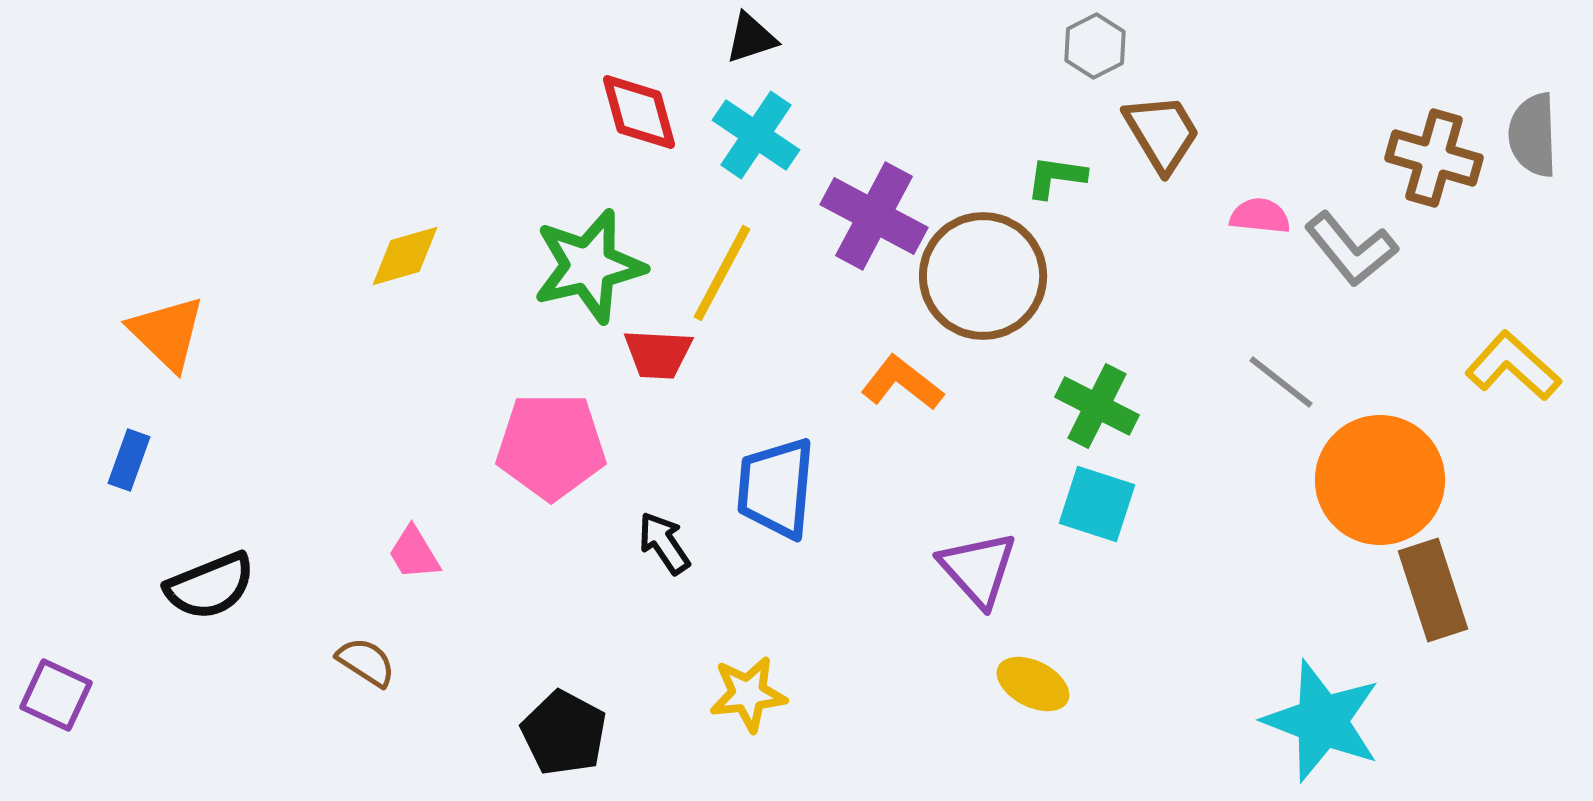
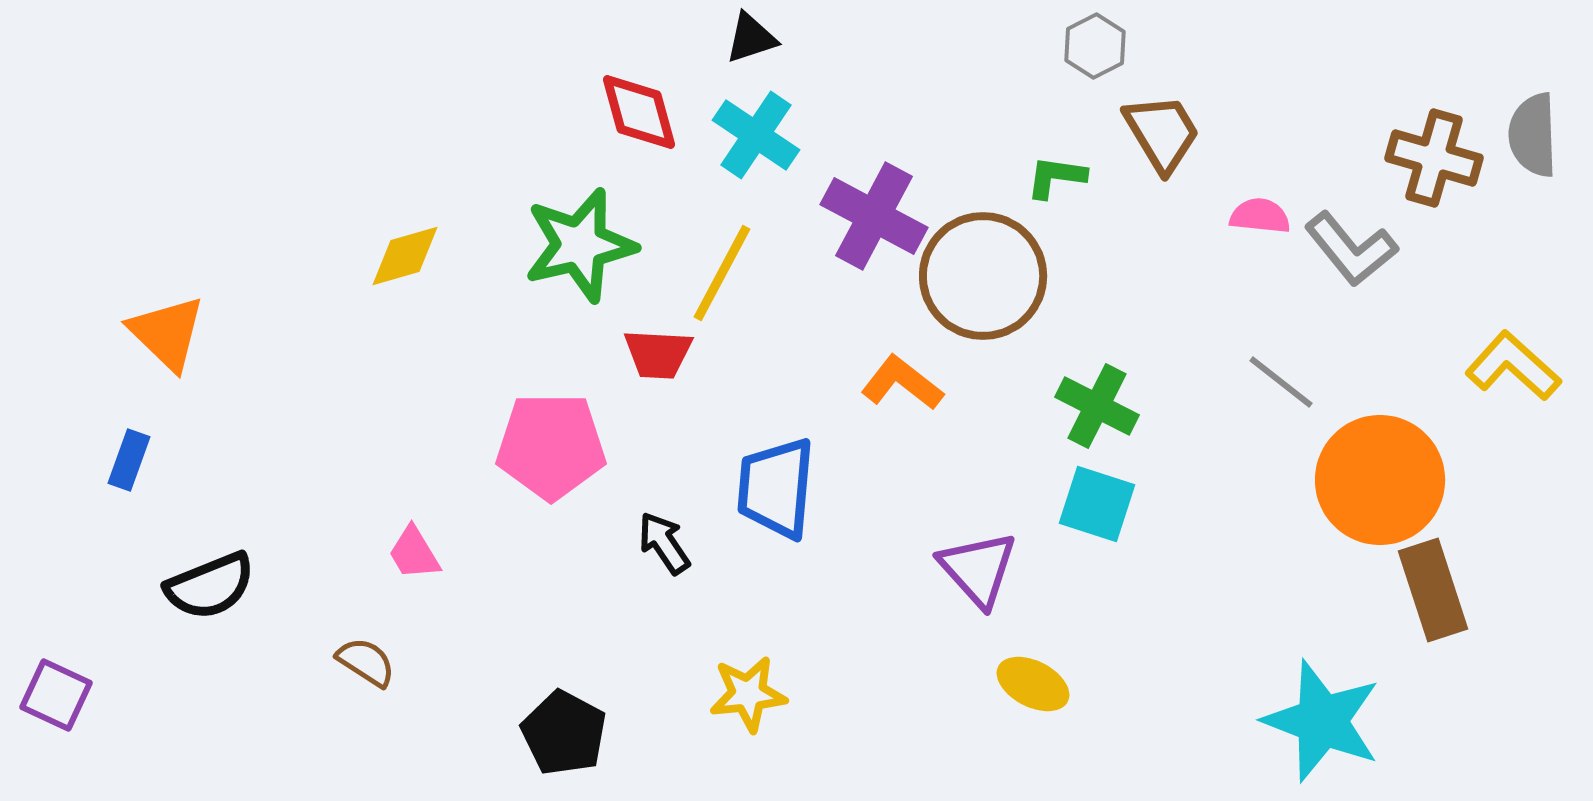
green star: moved 9 px left, 21 px up
